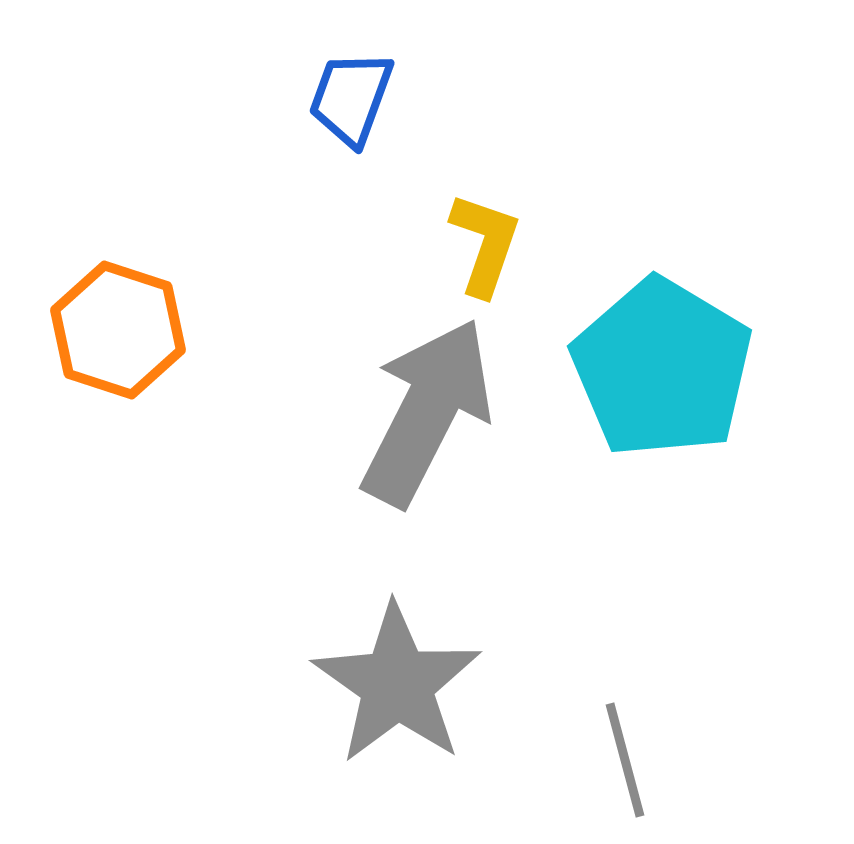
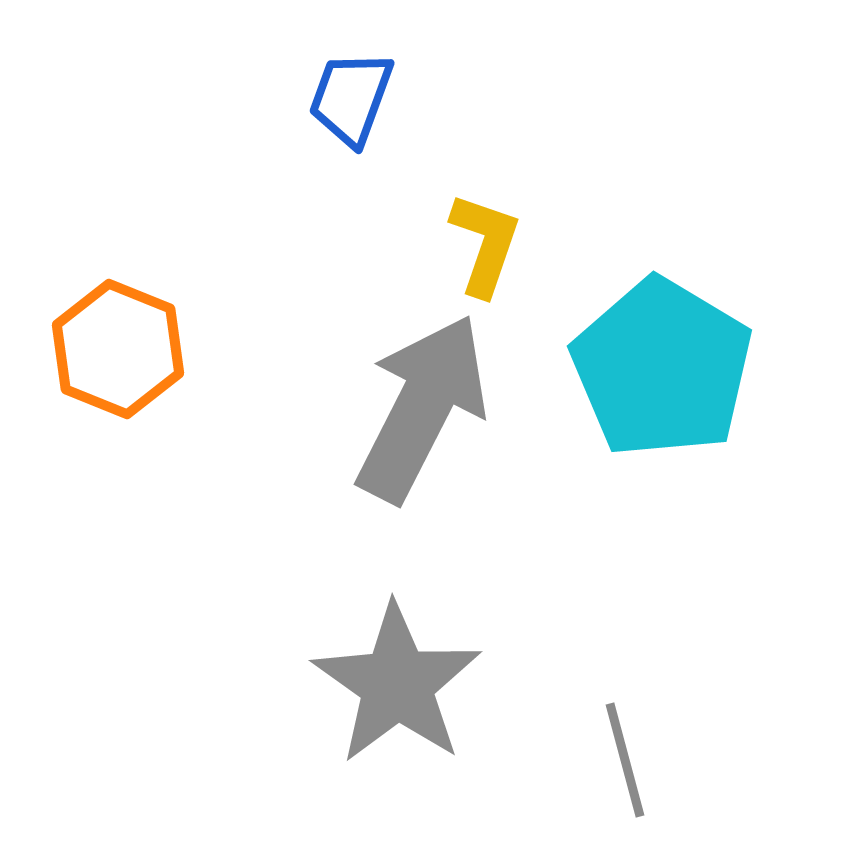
orange hexagon: moved 19 px down; rotated 4 degrees clockwise
gray arrow: moved 5 px left, 4 px up
